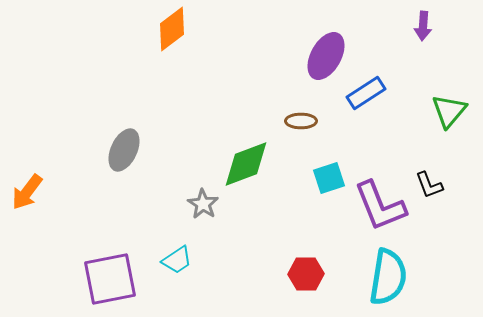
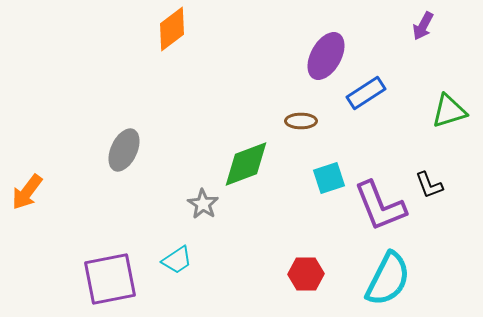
purple arrow: rotated 24 degrees clockwise
green triangle: rotated 33 degrees clockwise
cyan semicircle: moved 2 px down; rotated 18 degrees clockwise
